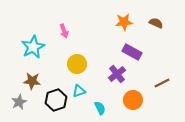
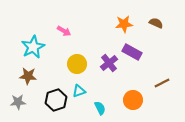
orange star: moved 2 px down
pink arrow: rotated 40 degrees counterclockwise
purple cross: moved 8 px left, 11 px up
brown star: moved 4 px left, 5 px up
gray star: moved 1 px left; rotated 21 degrees clockwise
